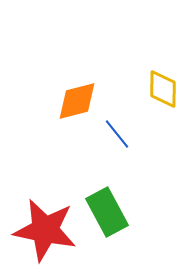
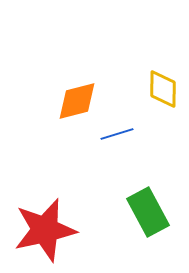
blue line: rotated 68 degrees counterclockwise
green rectangle: moved 41 px right
red star: rotated 24 degrees counterclockwise
